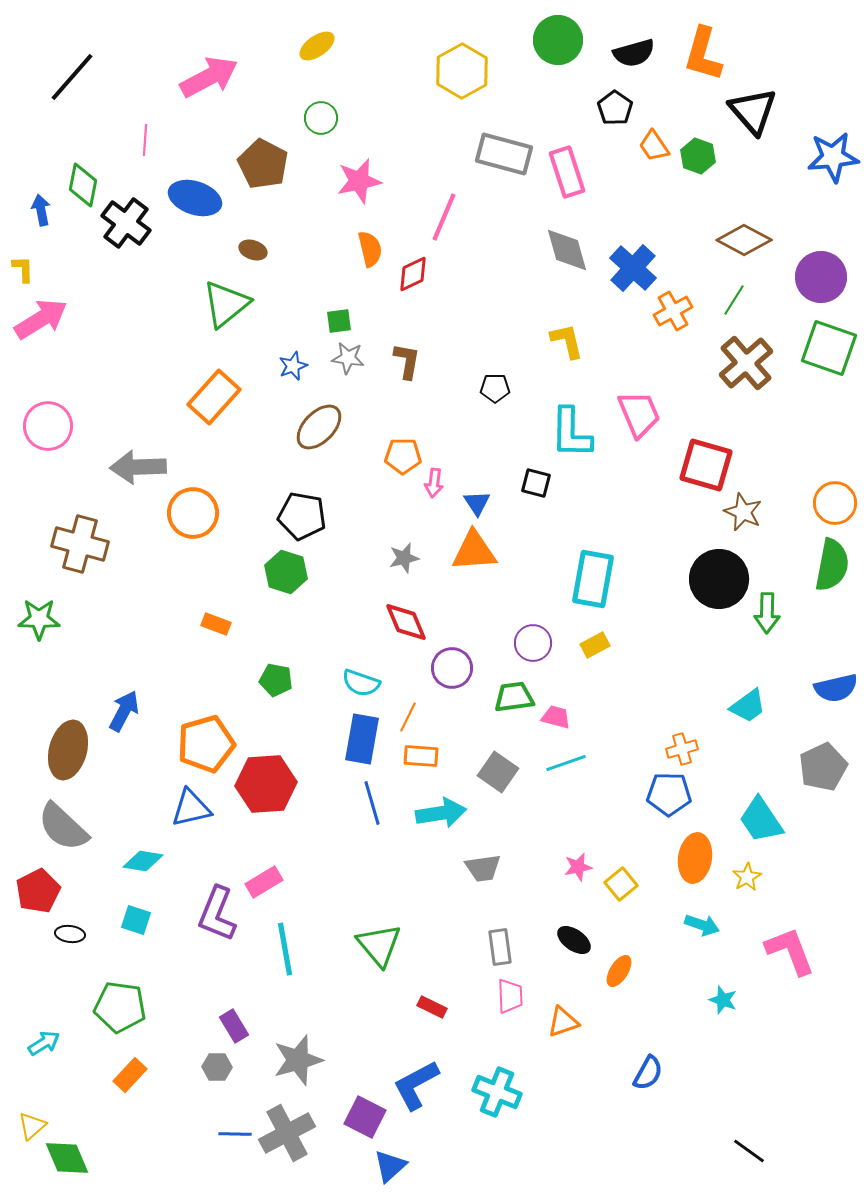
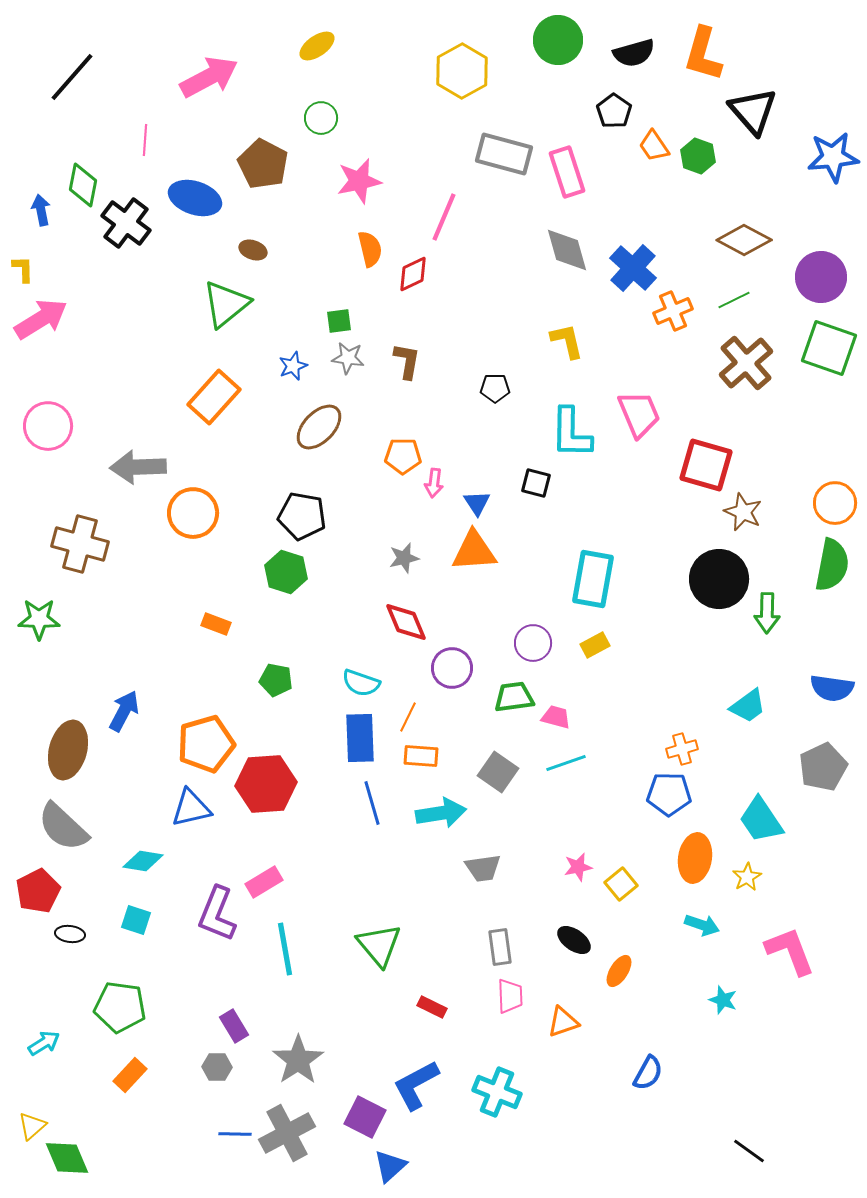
black pentagon at (615, 108): moved 1 px left, 3 px down
green line at (734, 300): rotated 32 degrees clockwise
orange cross at (673, 311): rotated 6 degrees clockwise
blue semicircle at (836, 688): moved 4 px left; rotated 21 degrees clockwise
blue rectangle at (362, 739): moved 2 px left, 1 px up; rotated 12 degrees counterclockwise
gray star at (298, 1060): rotated 18 degrees counterclockwise
